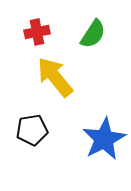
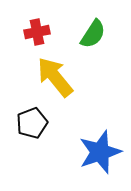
black pentagon: moved 7 px up; rotated 12 degrees counterclockwise
blue star: moved 4 px left, 13 px down; rotated 9 degrees clockwise
